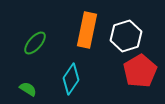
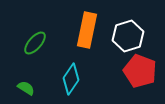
white hexagon: moved 2 px right
red pentagon: rotated 20 degrees counterclockwise
green semicircle: moved 2 px left, 1 px up
